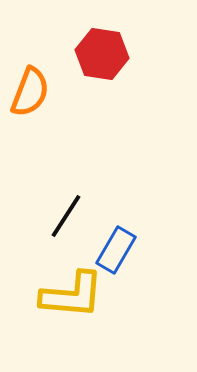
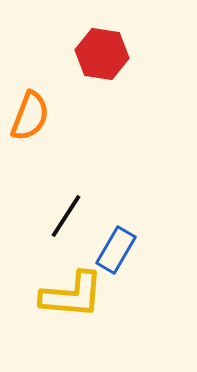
orange semicircle: moved 24 px down
